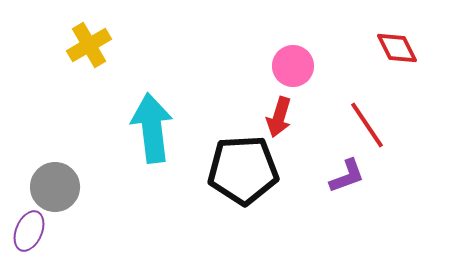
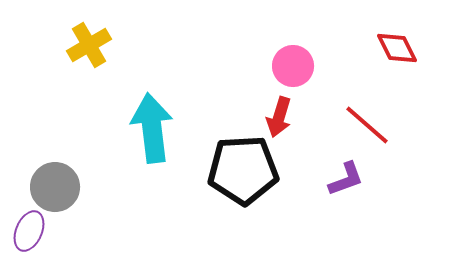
red line: rotated 15 degrees counterclockwise
purple L-shape: moved 1 px left, 3 px down
